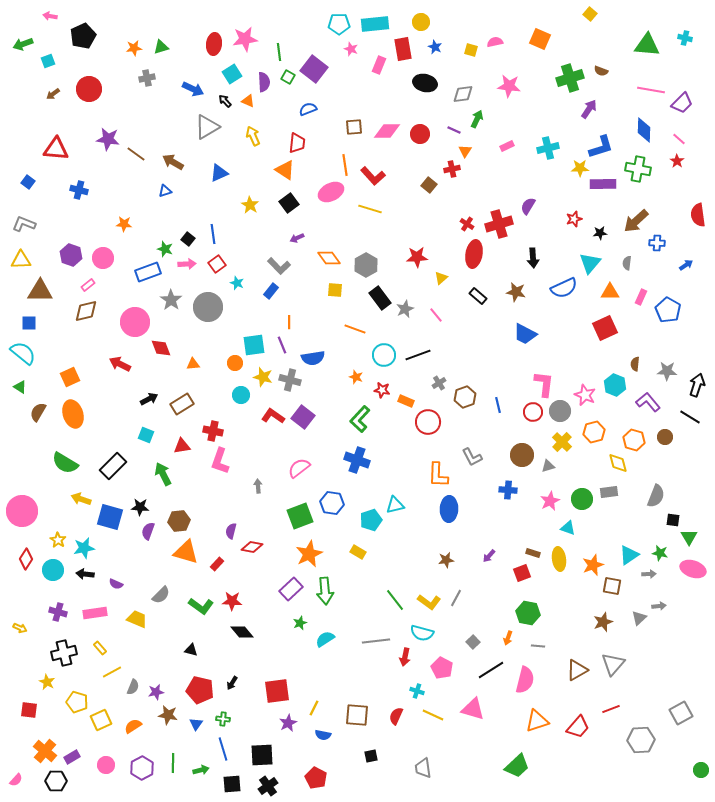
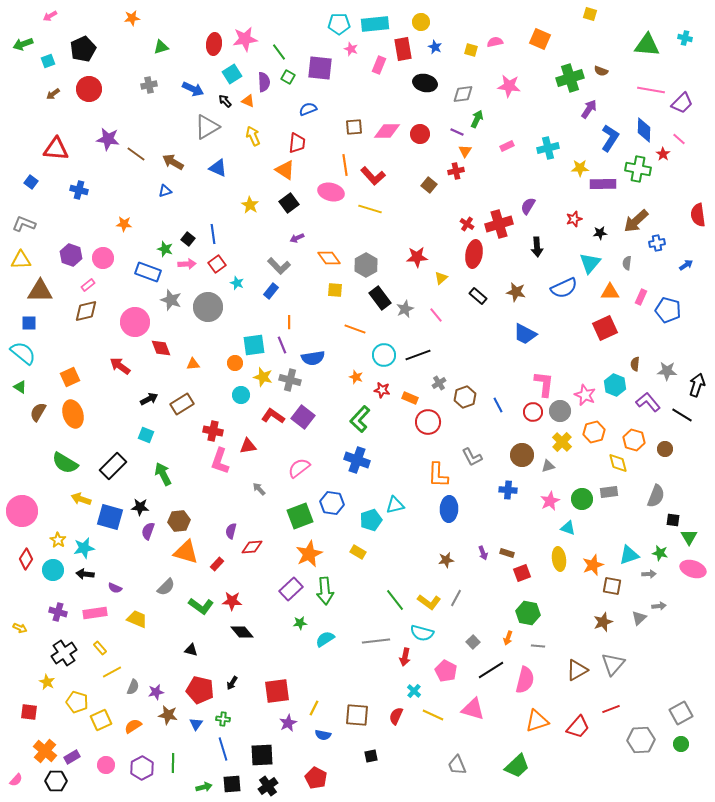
yellow square at (590, 14): rotated 24 degrees counterclockwise
pink arrow at (50, 16): rotated 40 degrees counterclockwise
black pentagon at (83, 36): moved 13 px down
orange star at (134, 48): moved 2 px left, 30 px up
green line at (279, 52): rotated 30 degrees counterclockwise
purple square at (314, 69): moved 6 px right, 1 px up; rotated 32 degrees counterclockwise
gray cross at (147, 78): moved 2 px right, 7 px down
purple line at (454, 130): moved 3 px right, 2 px down
blue L-shape at (601, 147): moved 9 px right, 9 px up; rotated 40 degrees counterclockwise
red star at (677, 161): moved 14 px left, 7 px up
red cross at (452, 169): moved 4 px right, 2 px down
blue triangle at (219, 173): moved 1 px left, 5 px up; rotated 48 degrees clockwise
blue square at (28, 182): moved 3 px right
pink ellipse at (331, 192): rotated 40 degrees clockwise
blue cross at (657, 243): rotated 14 degrees counterclockwise
black arrow at (533, 258): moved 4 px right, 11 px up
blue rectangle at (148, 272): rotated 40 degrees clockwise
gray star at (171, 300): rotated 15 degrees counterclockwise
blue pentagon at (668, 310): rotated 15 degrees counterclockwise
red arrow at (120, 364): moved 2 px down; rotated 10 degrees clockwise
orange rectangle at (406, 401): moved 4 px right, 3 px up
blue line at (498, 405): rotated 14 degrees counterclockwise
black line at (690, 417): moved 8 px left, 2 px up
brown circle at (665, 437): moved 12 px down
red triangle at (182, 446): moved 66 px right
gray arrow at (258, 486): moved 1 px right, 3 px down; rotated 40 degrees counterclockwise
red diamond at (252, 547): rotated 15 degrees counterclockwise
brown rectangle at (533, 553): moved 26 px left
cyan triangle at (629, 555): rotated 15 degrees clockwise
purple arrow at (489, 556): moved 6 px left, 3 px up; rotated 64 degrees counterclockwise
purple semicircle at (116, 584): moved 1 px left, 4 px down
gray semicircle at (161, 595): moved 5 px right, 8 px up
green star at (300, 623): rotated 16 degrees clockwise
black cross at (64, 653): rotated 20 degrees counterclockwise
pink pentagon at (442, 668): moved 4 px right, 3 px down
cyan cross at (417, 691): moved 3 px left; rotated 24 degrees clockwise
red square at (29, 710): moved 2 px down
gray trapezoid at (423, 768): moved 34 px right, 3 px up; rotated 15 degrees counterclockwise
green arrow at (201, 770): moved 3 px right, 17 px down
green circle at (701, 770): moved 20 px left, 26 px up
